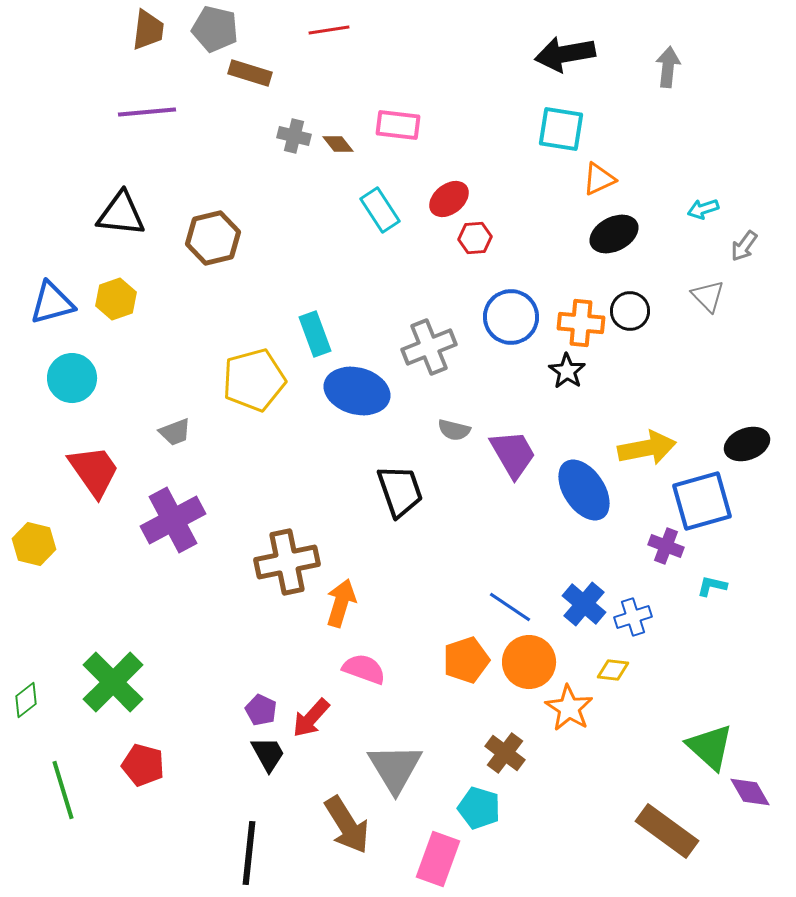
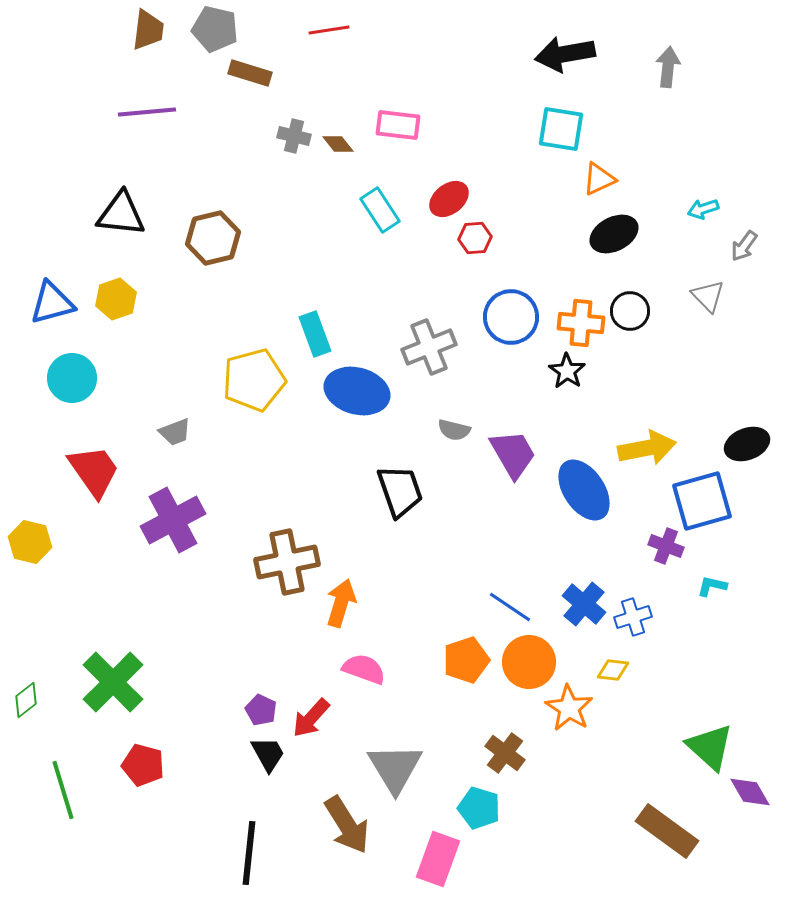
yellow hexagon at (34, 544): moved 4 px left, 2 px up
